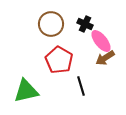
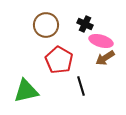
brown circle: moved 5 px left, 1 px down
pink ellipse: rotated 35 degrees counterclockwise
